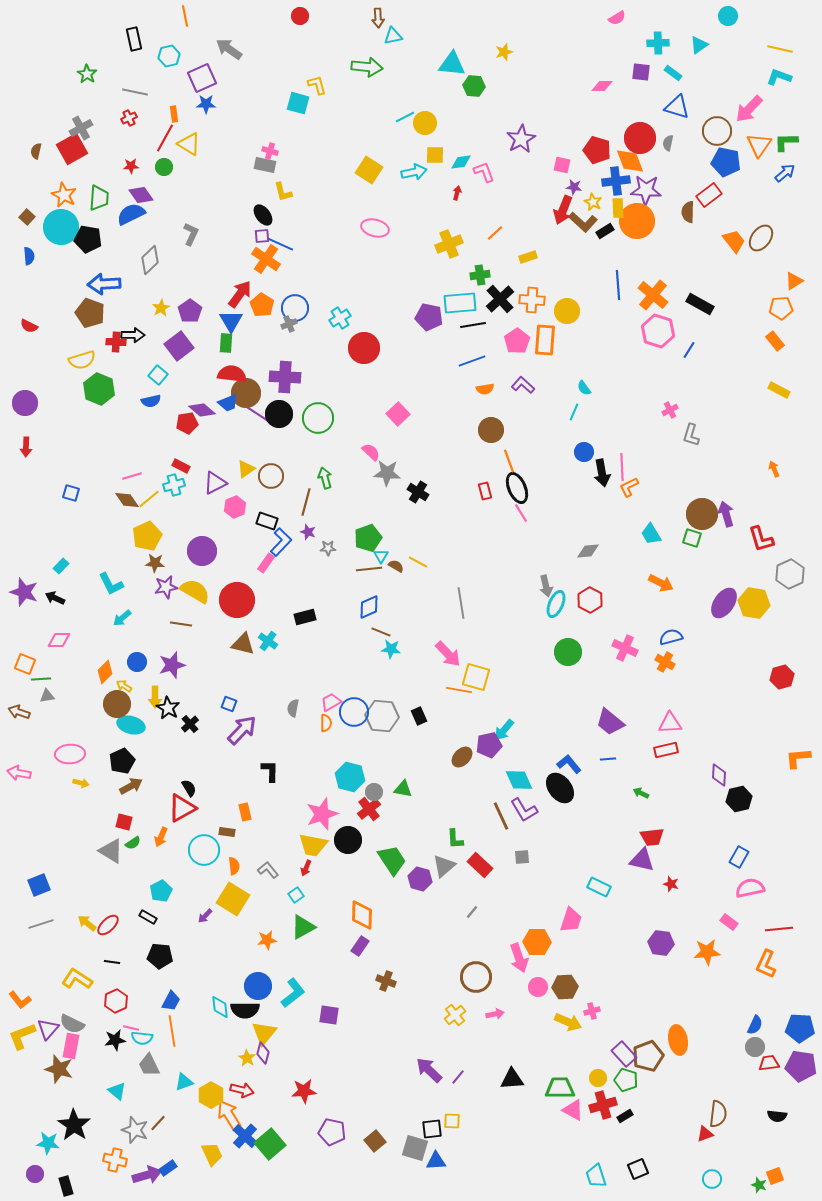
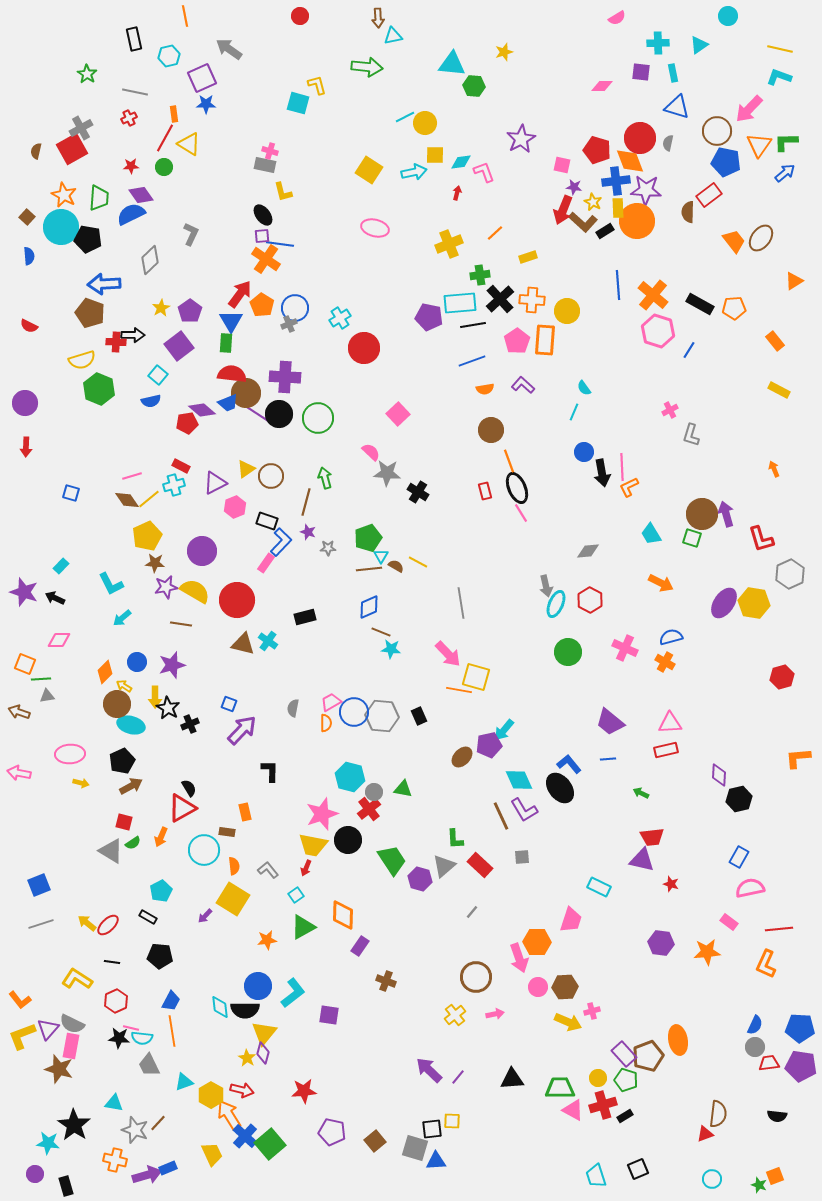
cyan rectangle at (673, 73): rotated 42 degrees clockwise
blue line at (280, 244): rotated 16 degrees counterclockwise
orange pentagon at (781, 308): moved 47 px left
black cross at (190, 724): rotated 18 degrees clockwise
orange diamond at (362, 915): moved 19 px left
black star at (115, 1040): moved 4 px right, 2 px up; rotated 15 degrees clockwise
cyan triangle at (117, 1091): moved 3 px left, 12 px down; rotated 30 degrees counterclockwise
blue rectangle at (168, 1168): rotated 12 degrees clockwise
